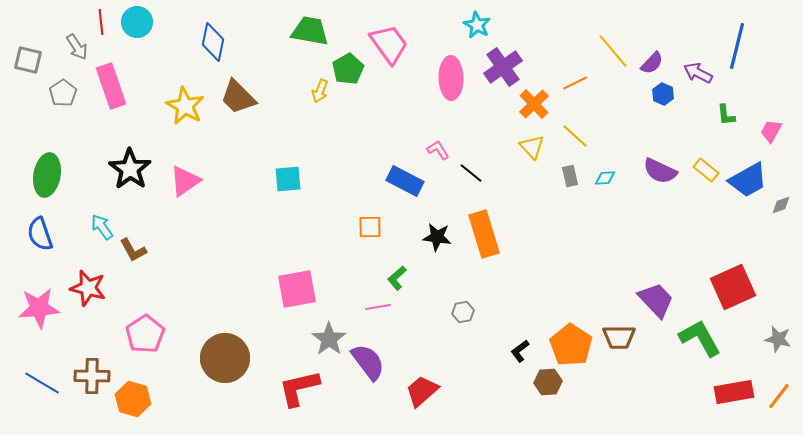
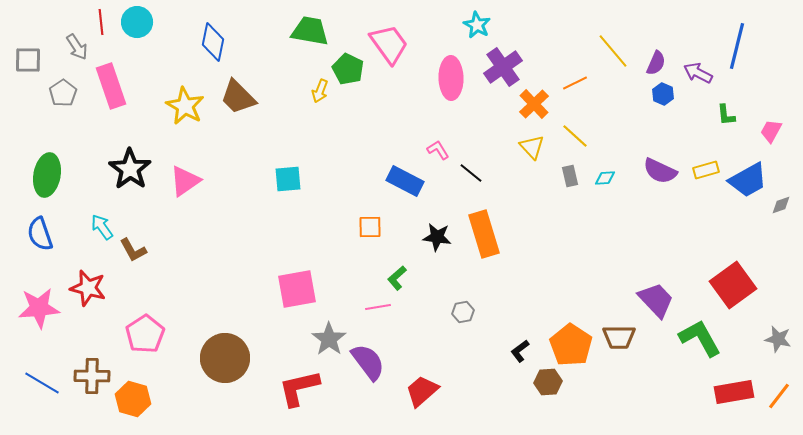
gray square at (28, 60): rotated 12 degrees counterclockwise
purple semicircle at (652, 63): moved 4 px right; rotated 20 degrees counterclockwise
green pentagon at (348, 69): rotated 16 degrees counterclockwise
yellow rectangle at (706, 170): rotated 55 degrees counterclockwise
red square at (733, 287): moved 2 px up; rotated 12 degrees counterclockwise
